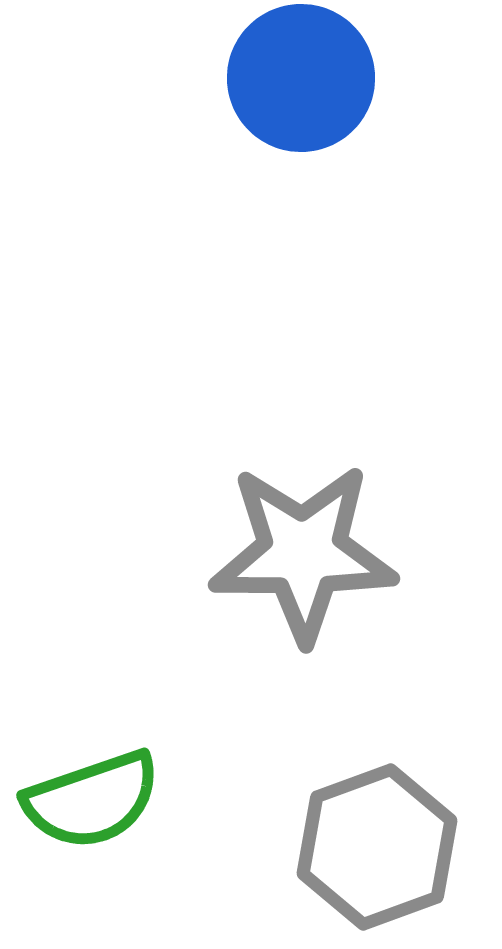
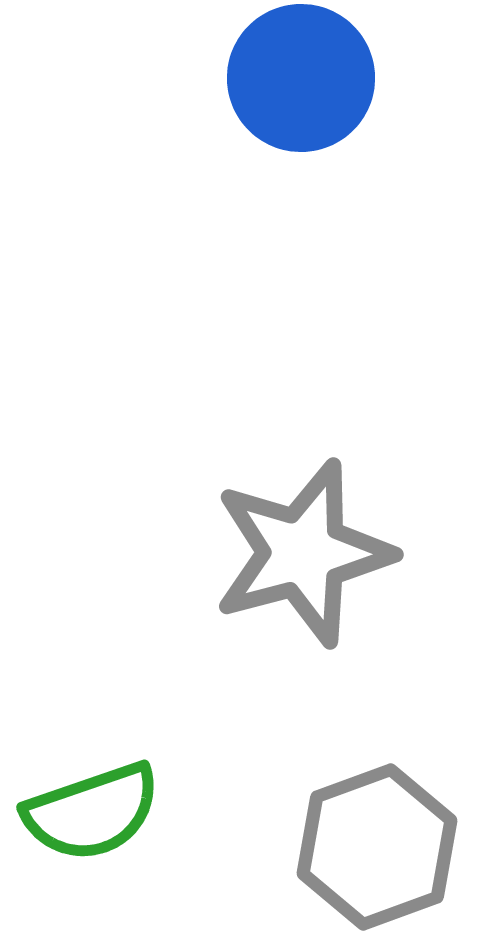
gray star: rotated 15 degrees counterclockwise
green semicircle: moved 12 px down
